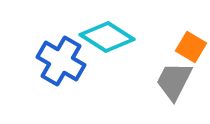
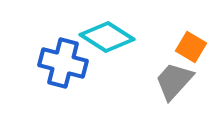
blue cross: moved 2 px right, 2 px down; rotated 15 degrees counterclockwise
gray trapezoid: rotated 15 degrees clockwise
